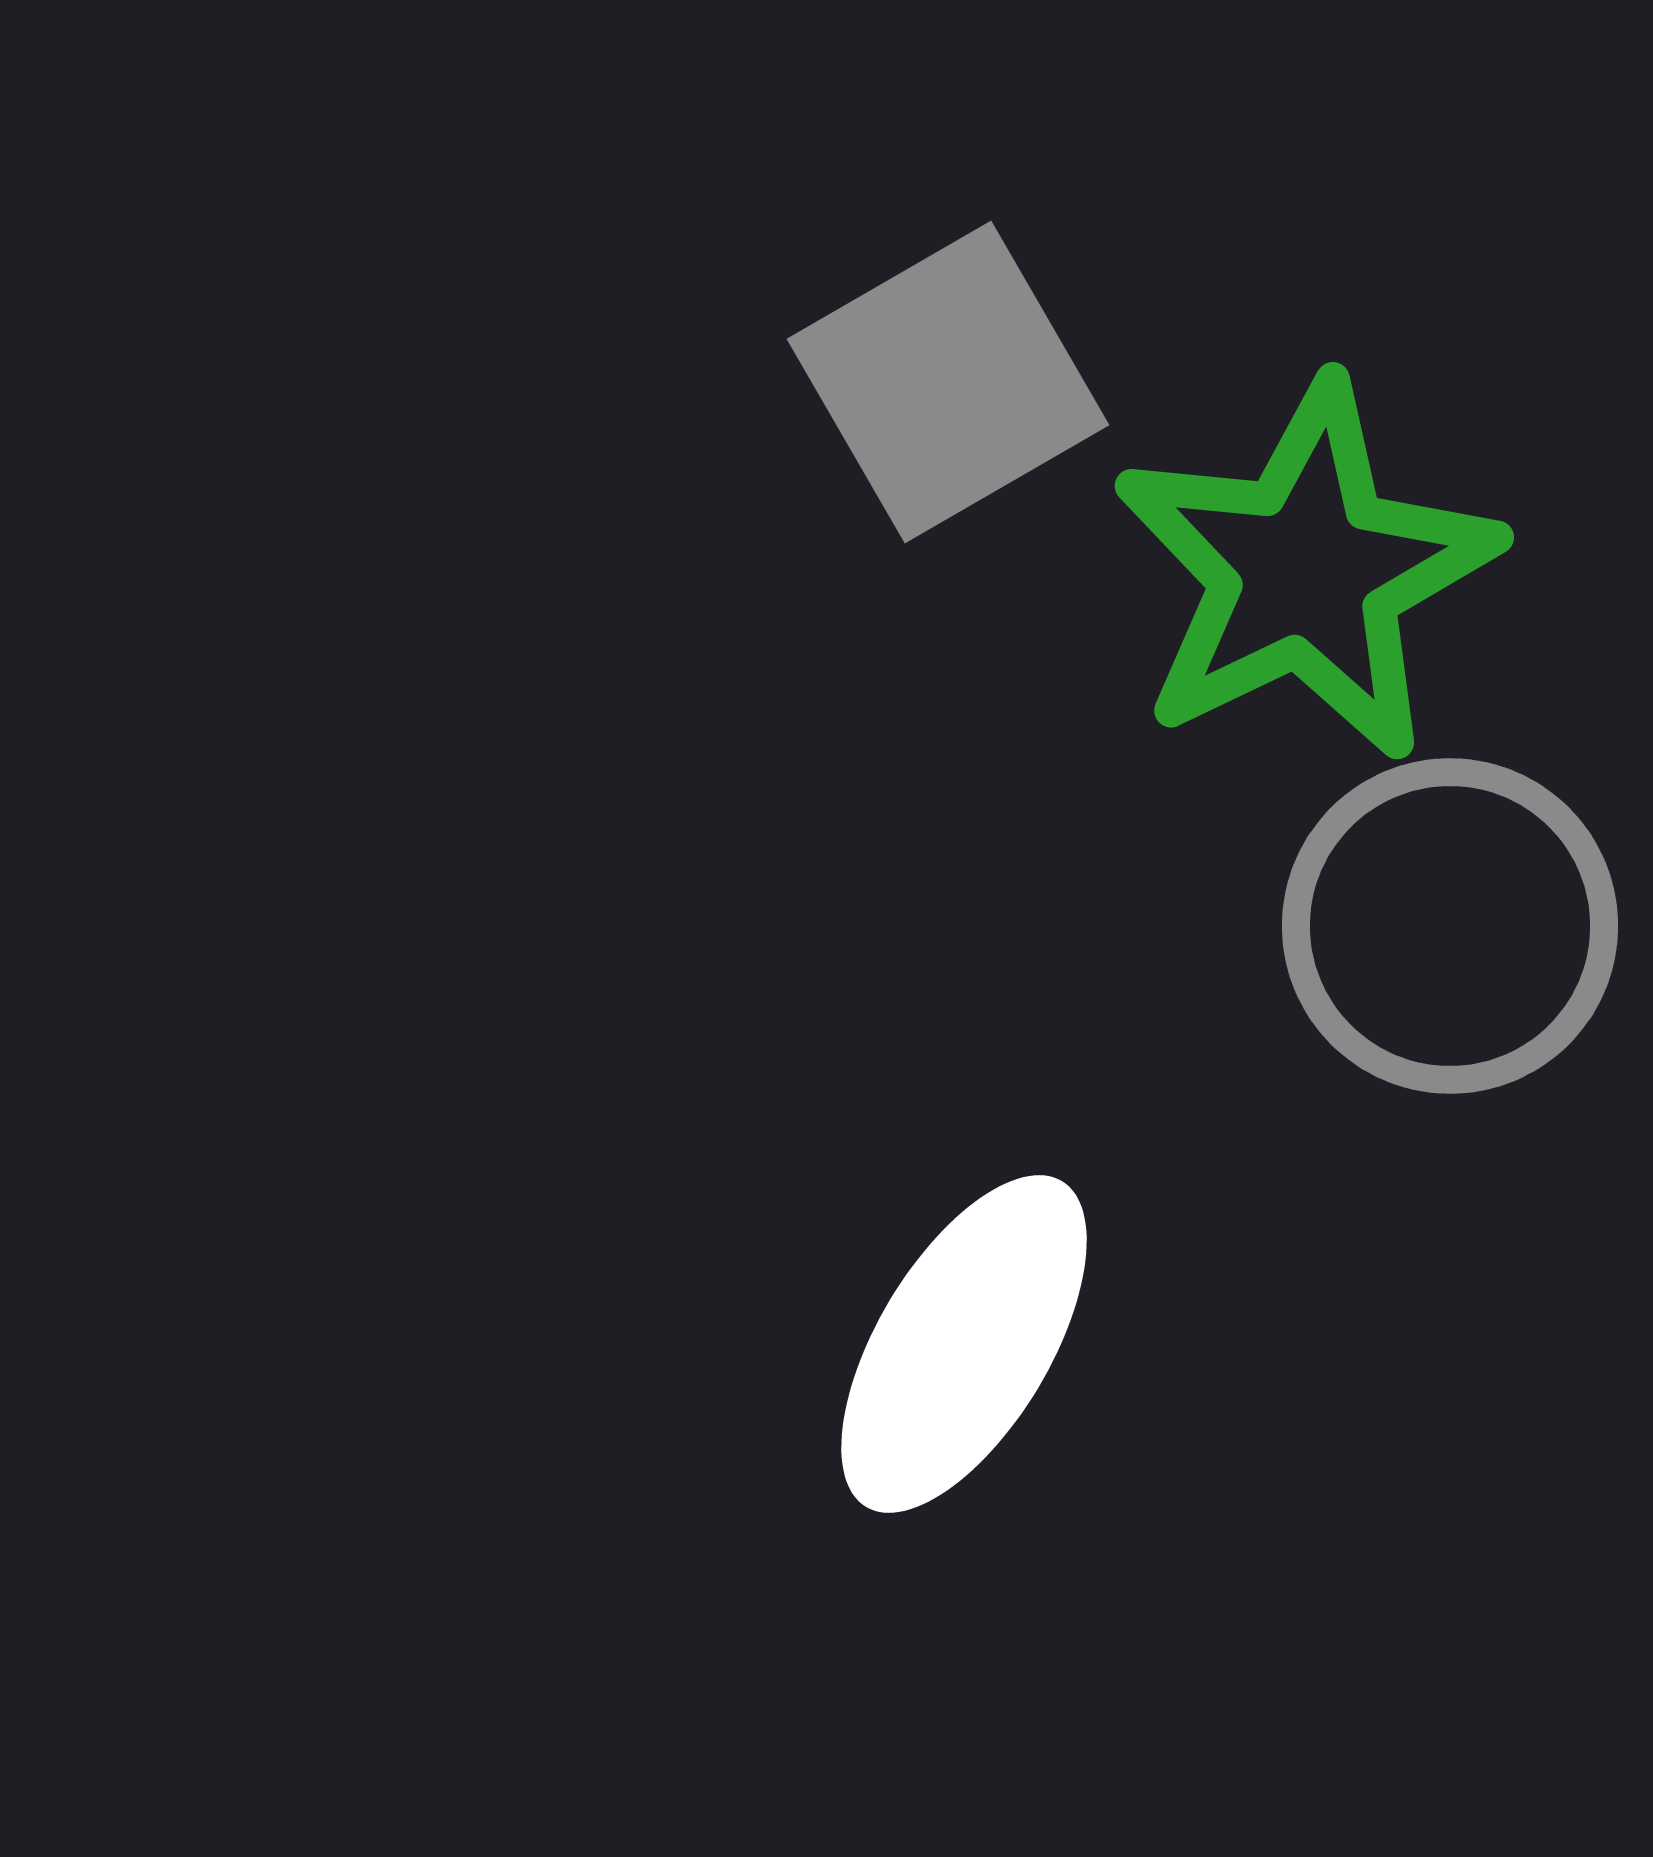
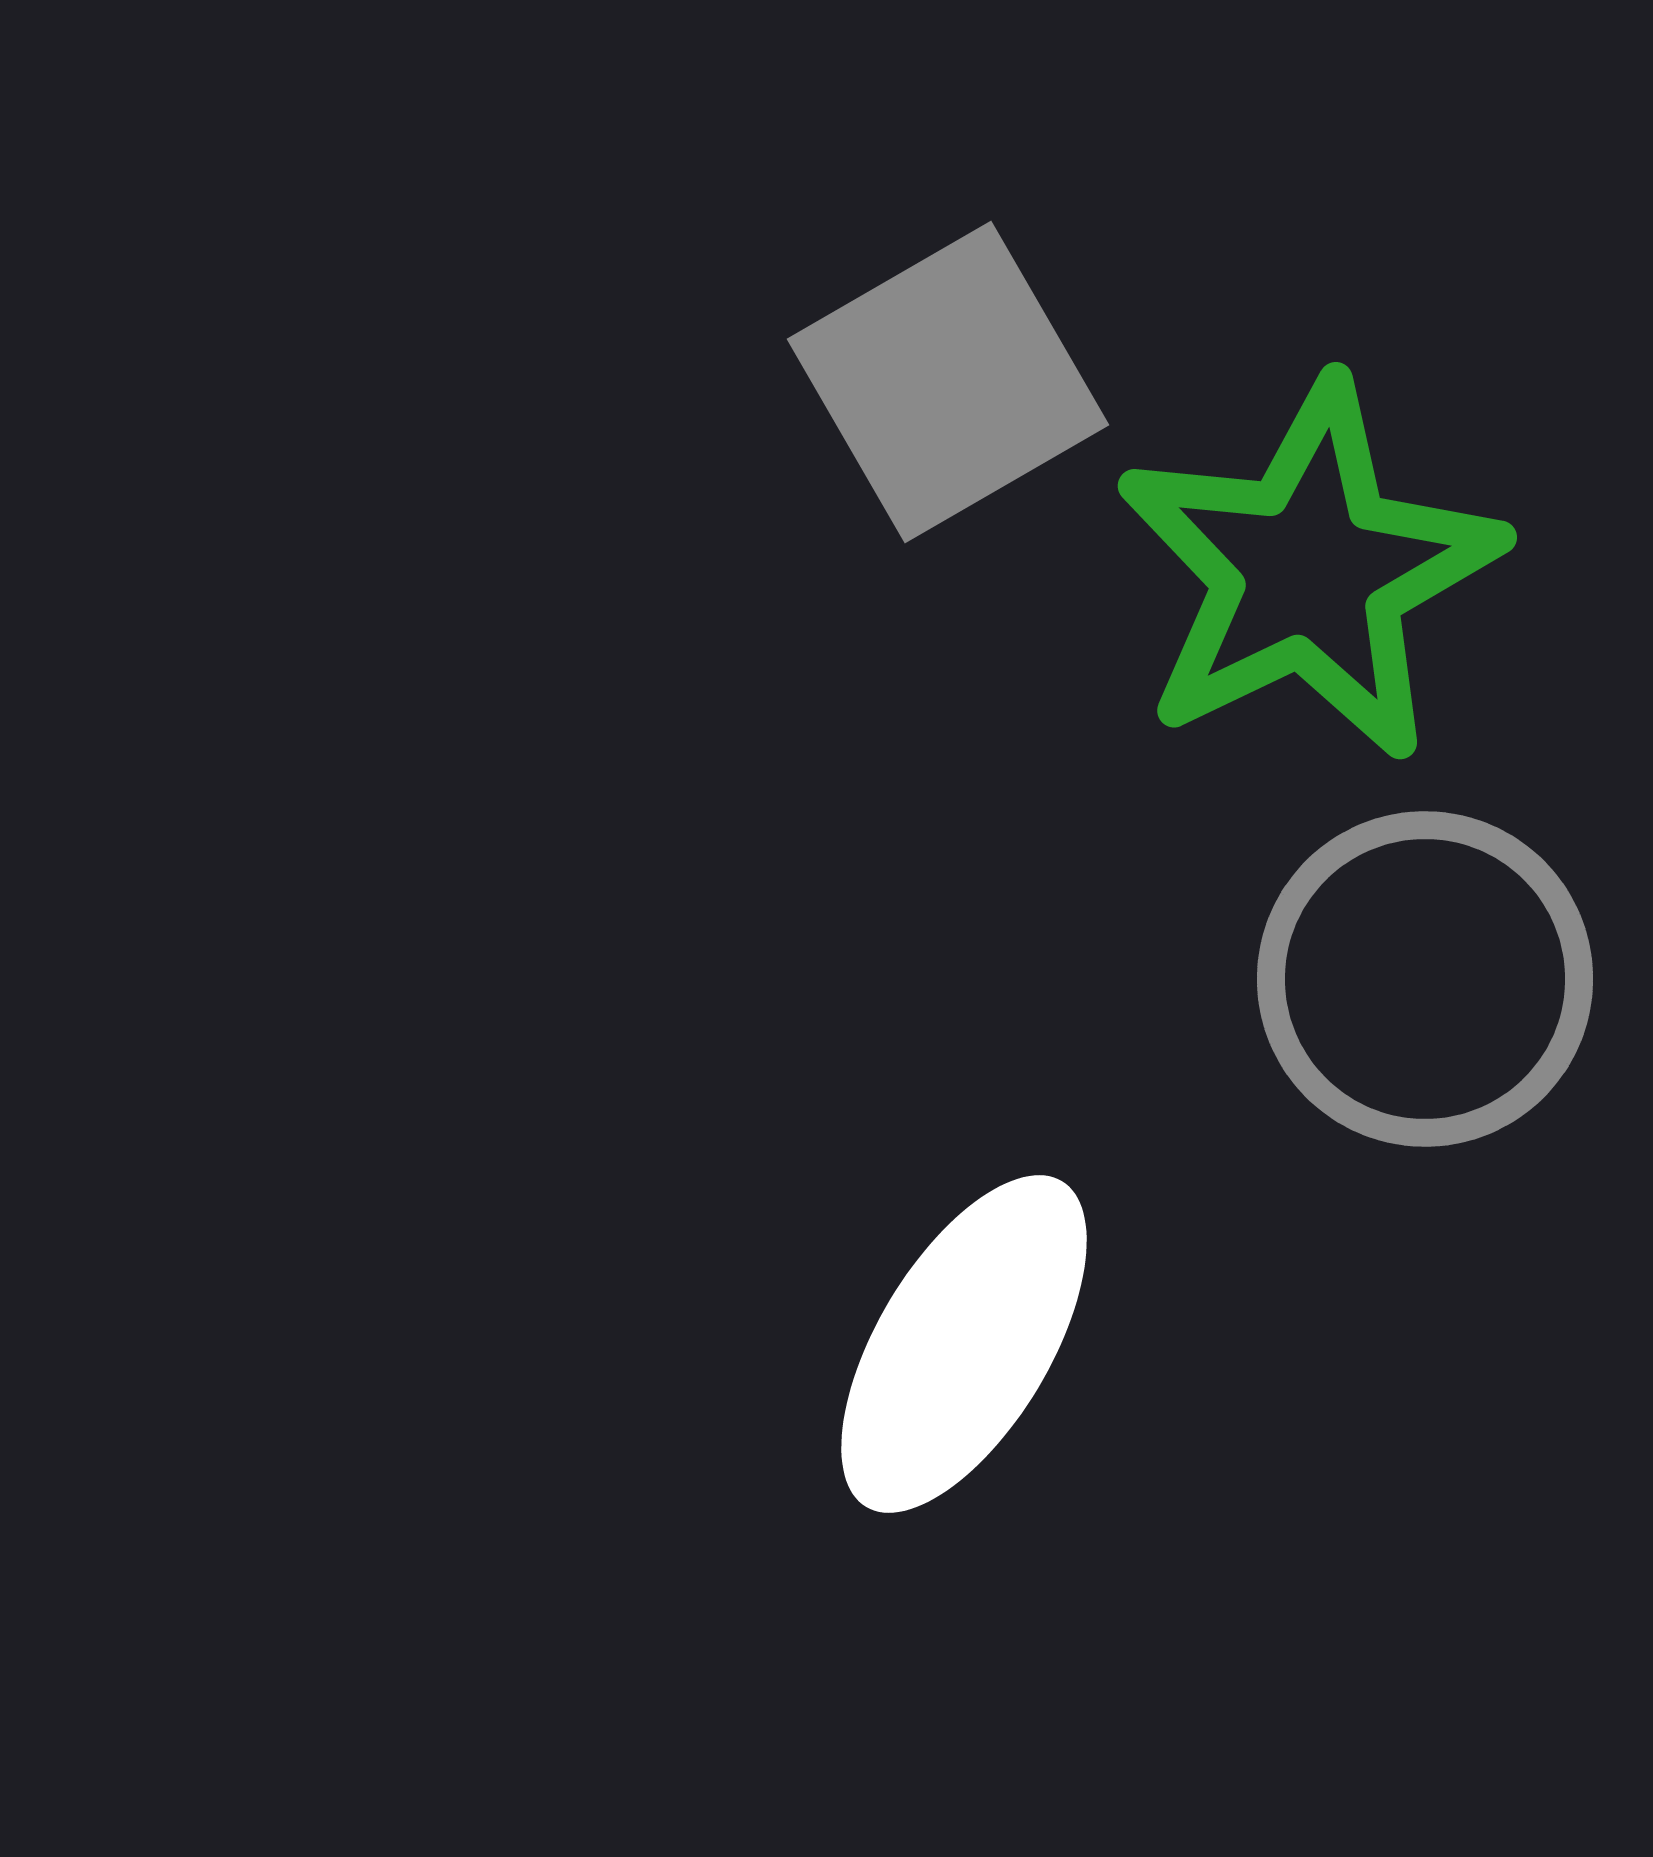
green star: moved 3 px right
gray circle: moved 25 px left, 53 px down
